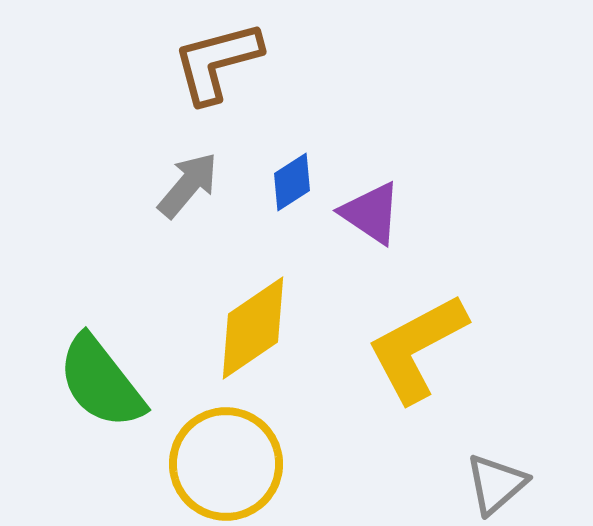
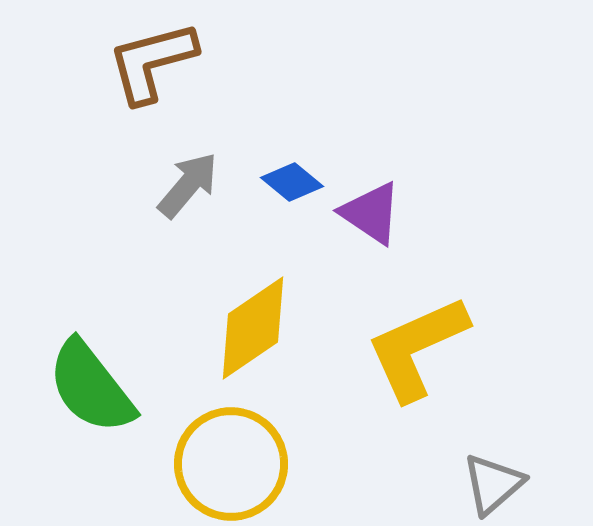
brown L-shape: moved 65 px left
blue diamond: rotated 72 degrees clockwise
yellow L-shape: rotated 4 degrees clockwise
green semicircle: moved 10 px left, 5 px down
yellow circle: moved 5 px right
gray triangle: moved 3 px left
